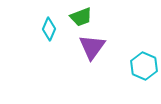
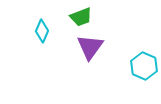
cyan diamond: moved 7 px left, 2 px down
purple triangle: moved 2 px left
